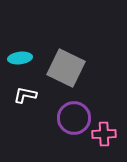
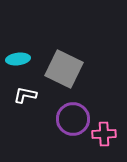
cyan ellipse: moved 2 px left, 1 px down
gray square: moved 2 px left, 1 px down
purple circle: moved 1 px left, 1 px down
